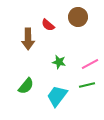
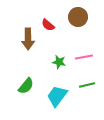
pink line: moved 6 px left, 7 px up; rotated 18 degrees clockwise
